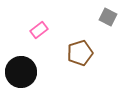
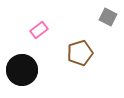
black circle: moved 1 px right, 2 px up
